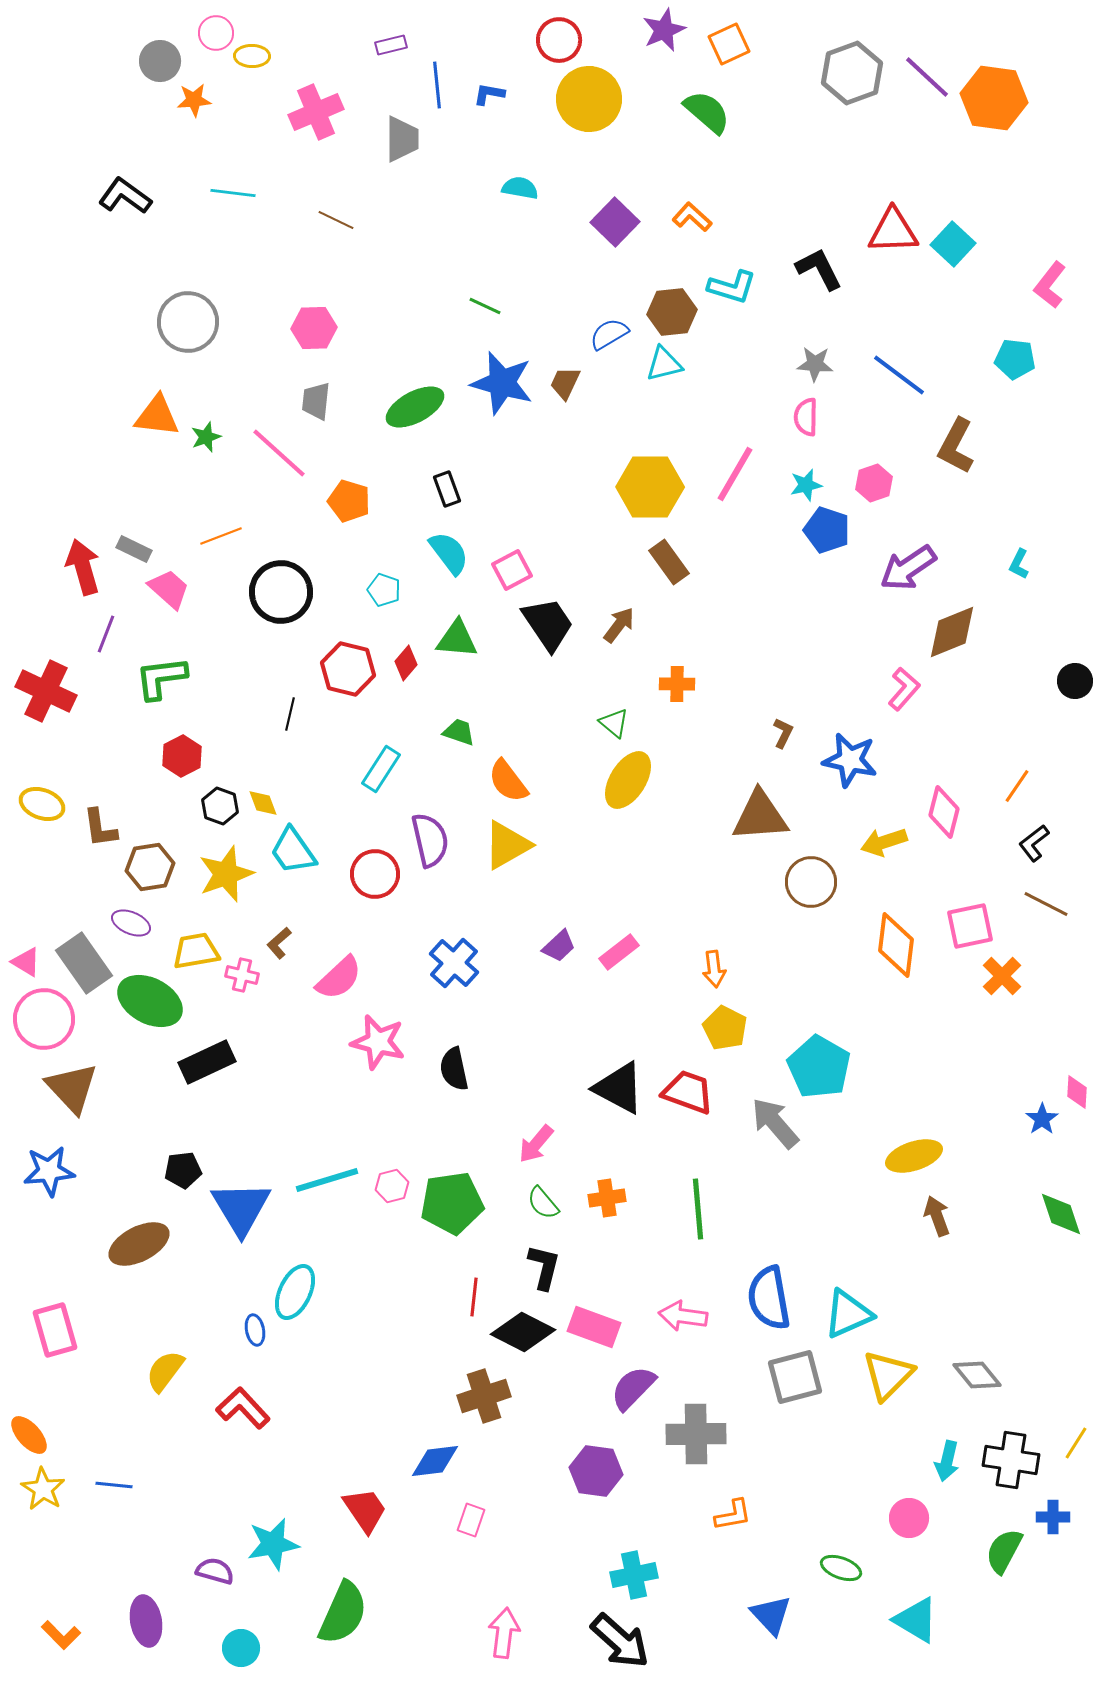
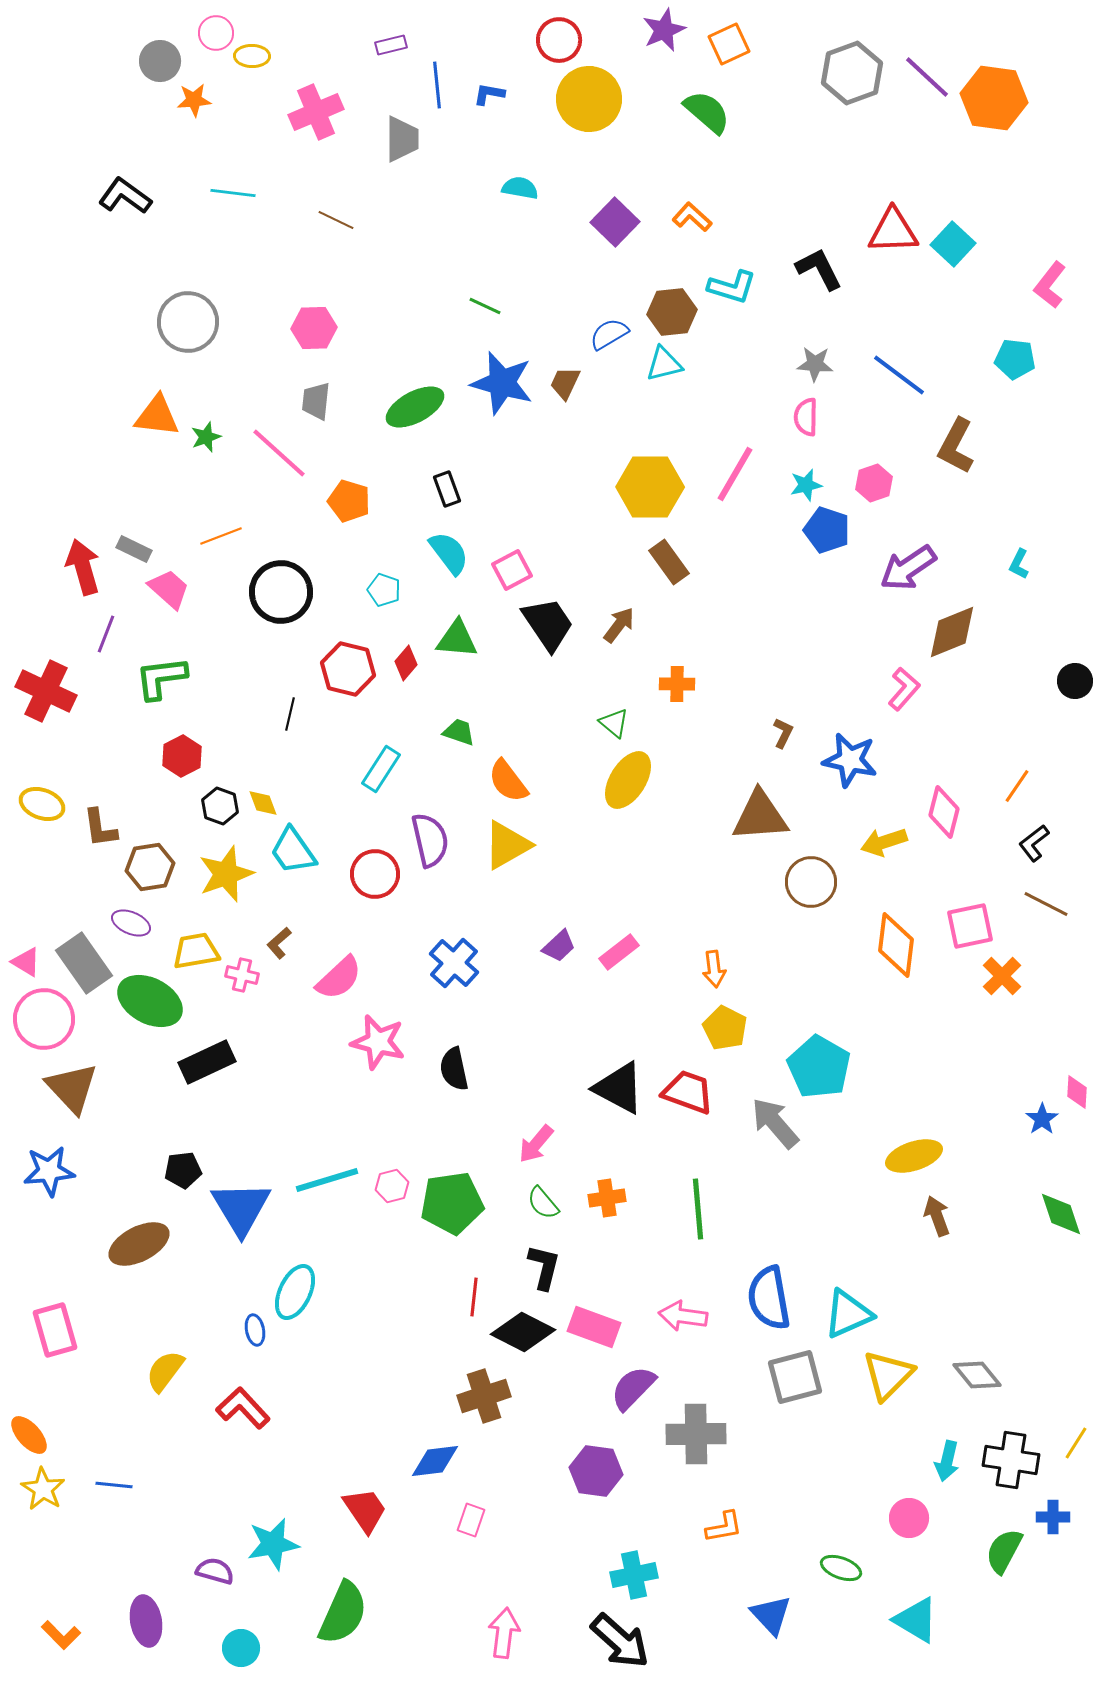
orange L-shape at (733, 1515): moved 9 px left, 12 px down
